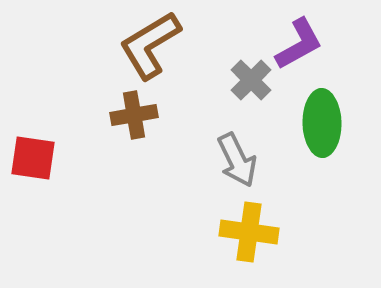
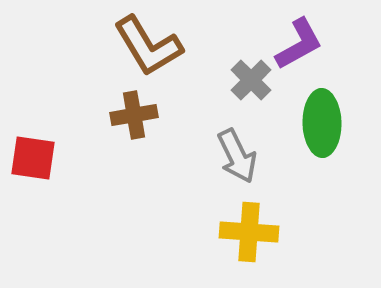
brown L-shape: moved 2 px left, 1 px down; rotated 90 degrees counterclockwise
gray arrow: moved 4 px up
yellow cross: rotated 4 degrees counterclockwise
